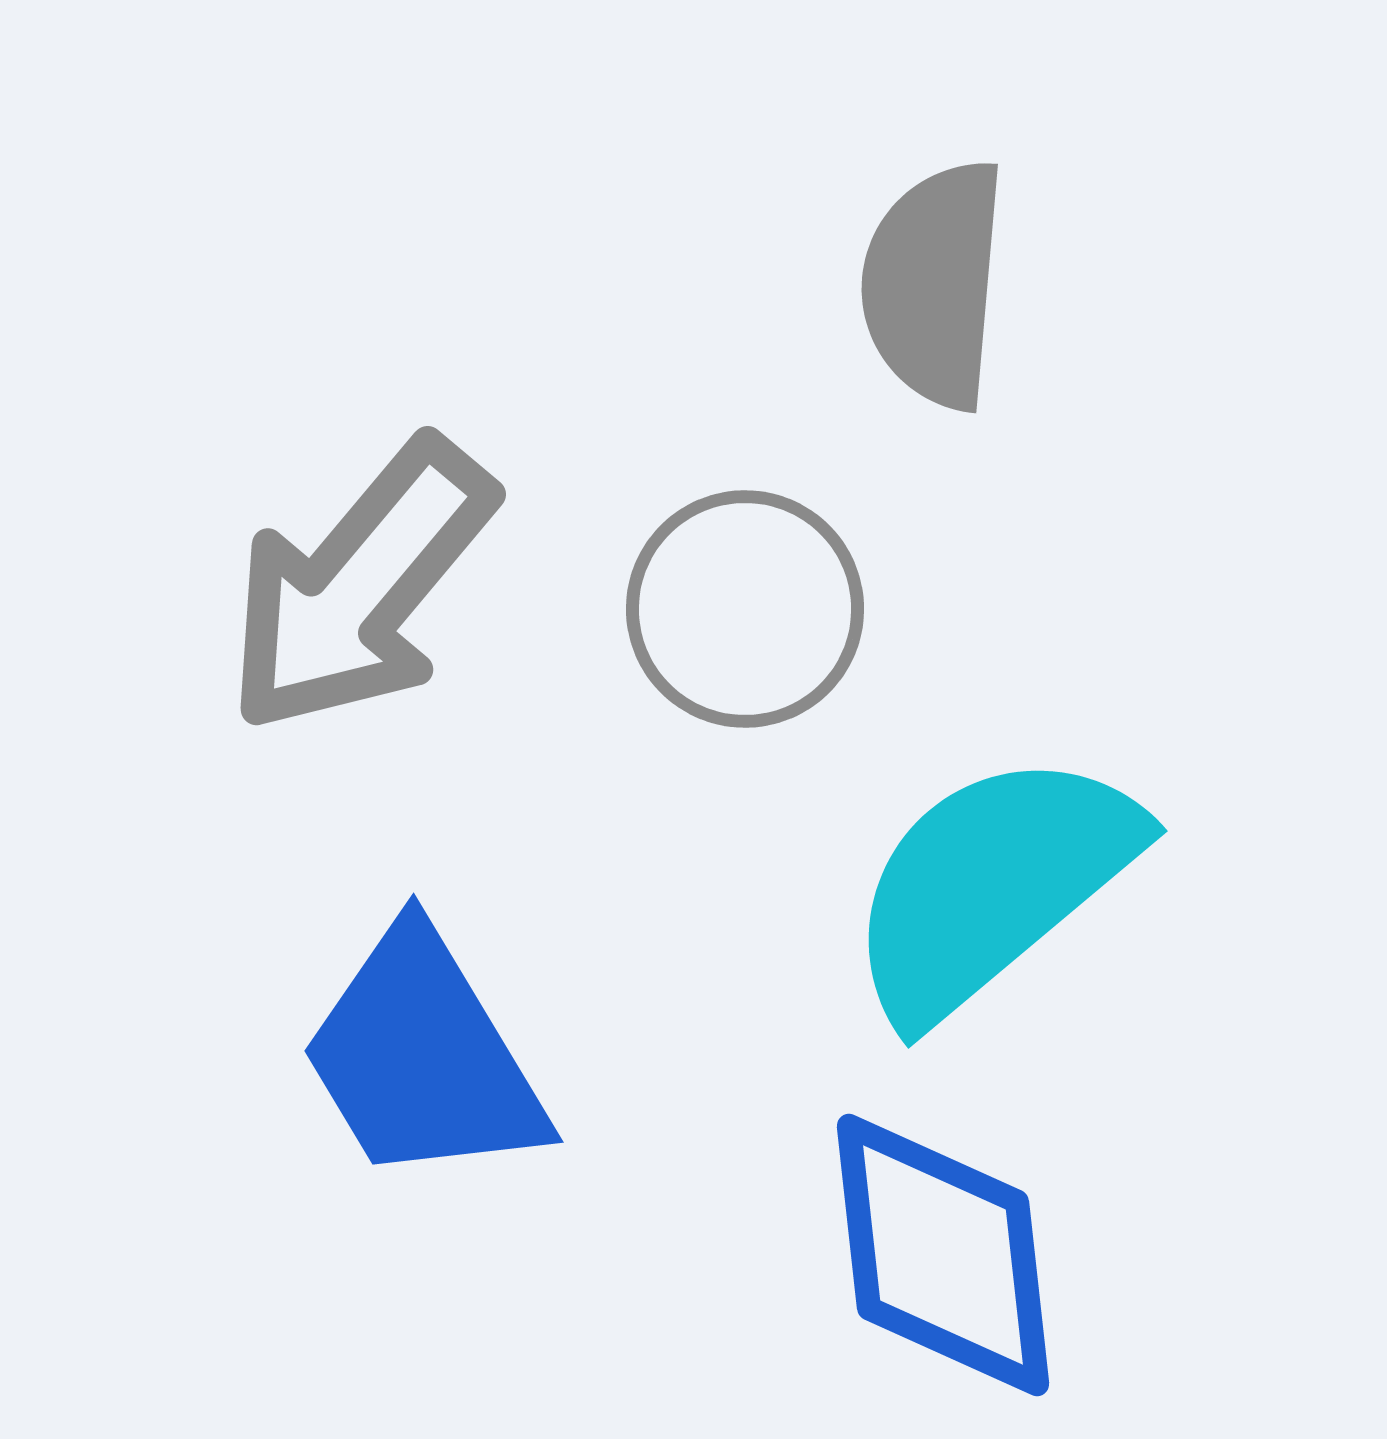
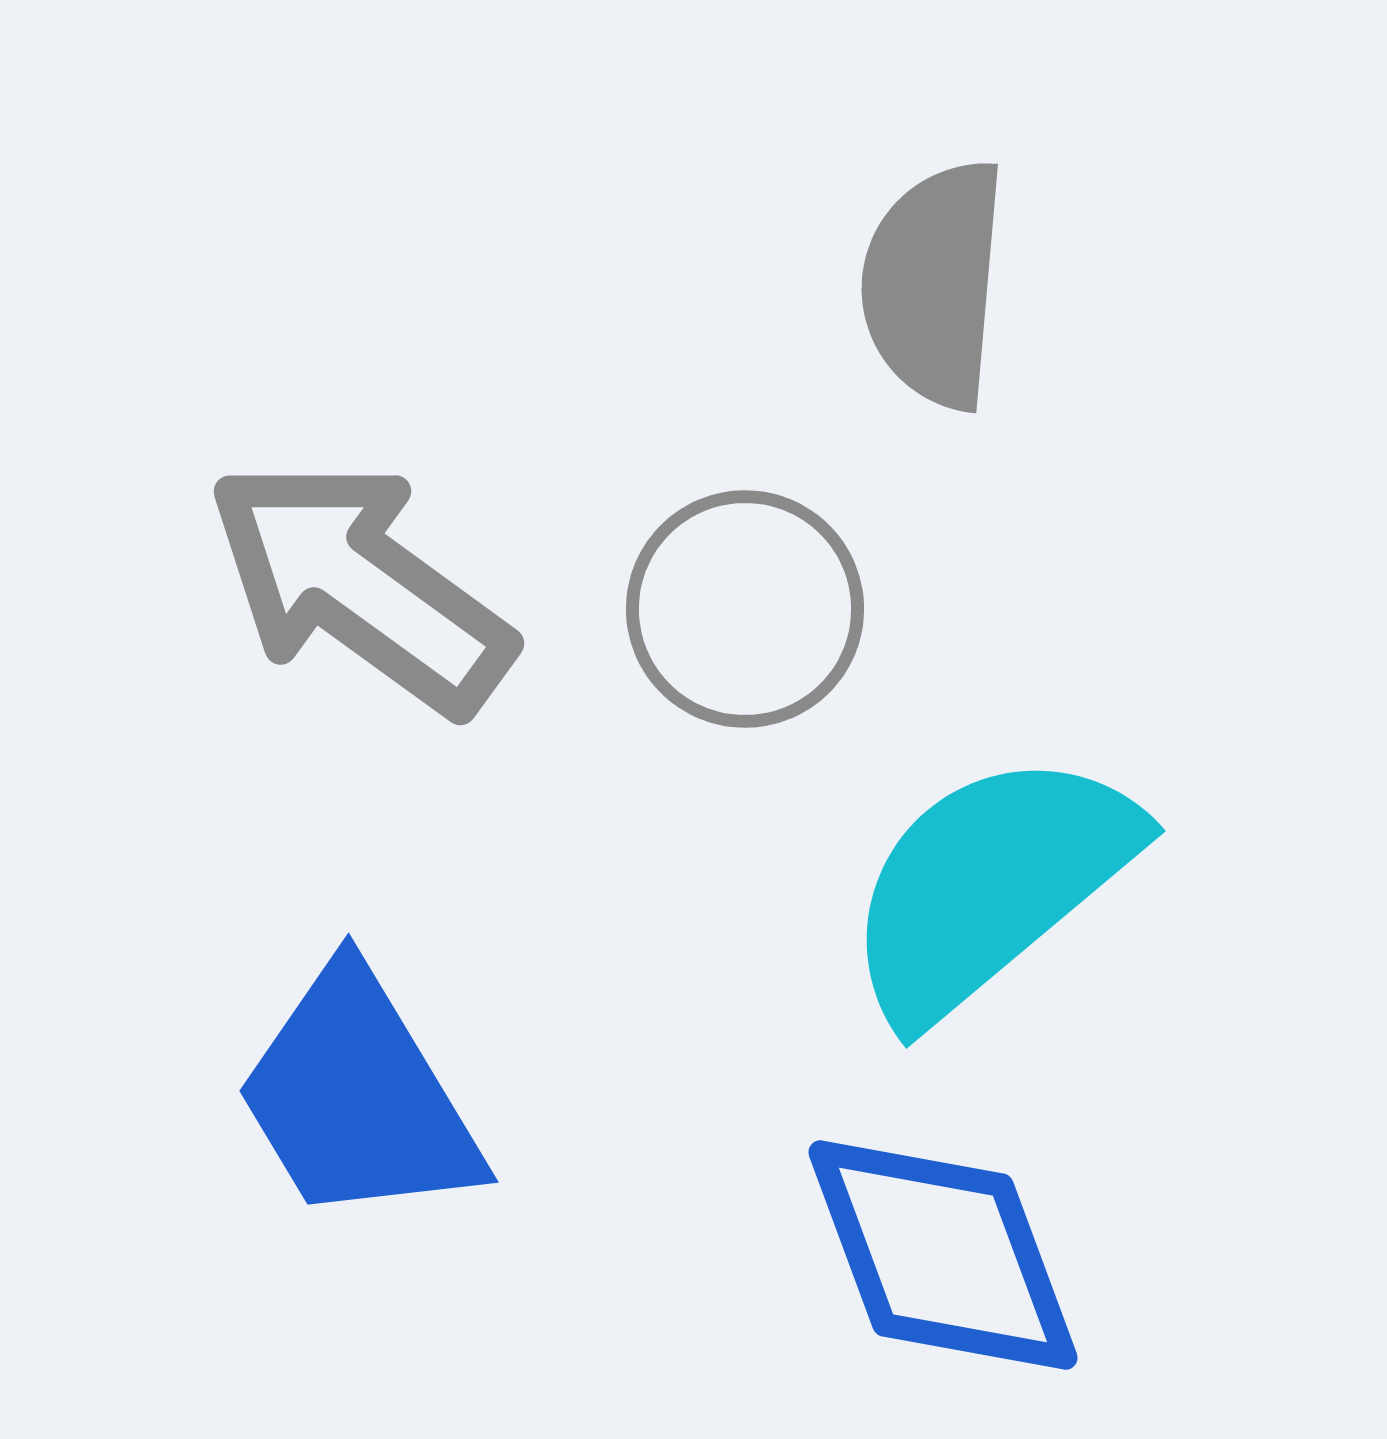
gray arrow: rotated 86 degrees clockwise
cyan semicircle: moved 2 px left
blue trapezoid: moved 65 px left, 40 px down
blue diamond: rotated 14 degrees counterclockwise
